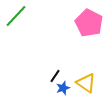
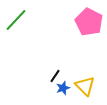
green line: moved 4 px down
pink pentagon: moved 1 px up
yellow triangle: moved 1 px left, 3 px down; rotated 10 degrees clockwise
